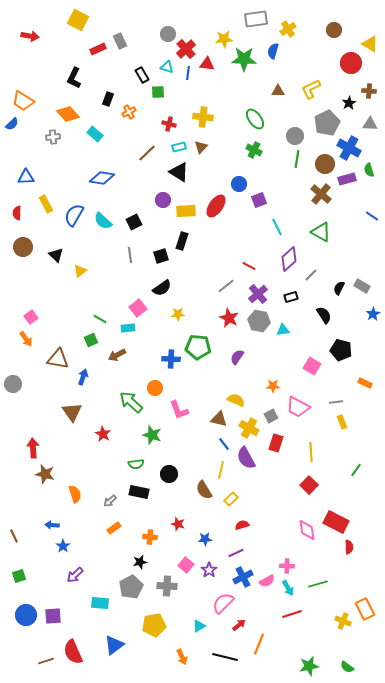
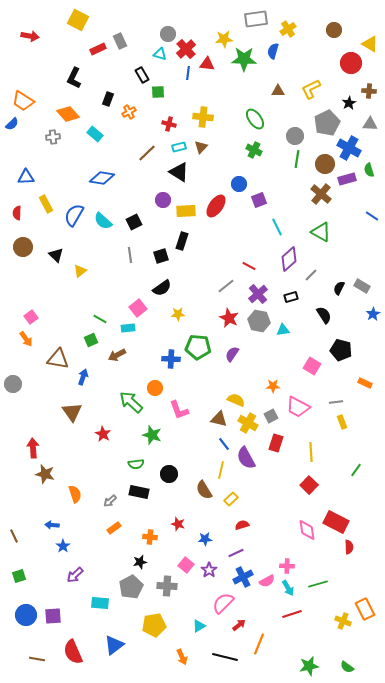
cyan triangle at (167, 67): moved 7 px left, 13 px up
purple semicircle at (237, 357): moved 5 px left, 3 px up
yellow cross at (249, 428): moved 1 px left, 5 px up
brown line at (46, 661): moved 9 px left, 2 px up; rotated 28 degrees clockwise
